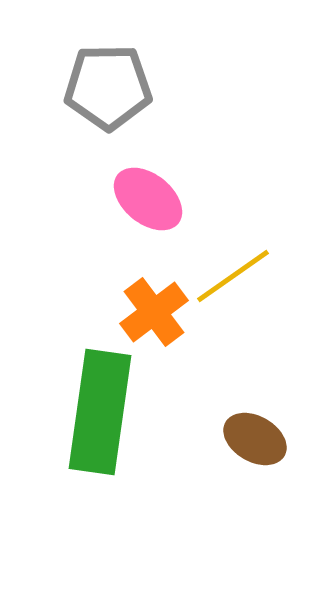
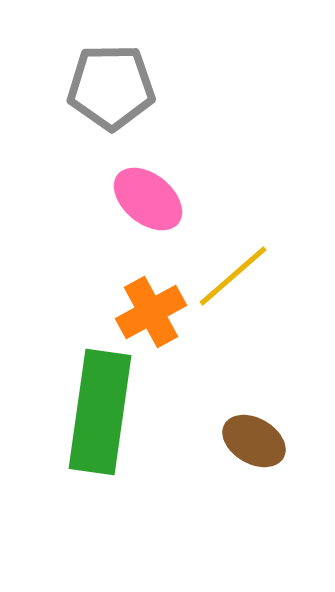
gray pentagon: moved 3 px right
yellow line: rotated 6 degrees counterclockwise
orange cross: moved 3 px left; rotated 8 degrees clockwise
brown ellipse: moved 1 px left, 2 px down
